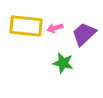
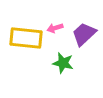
yellow rectangle: moved 12 px down
